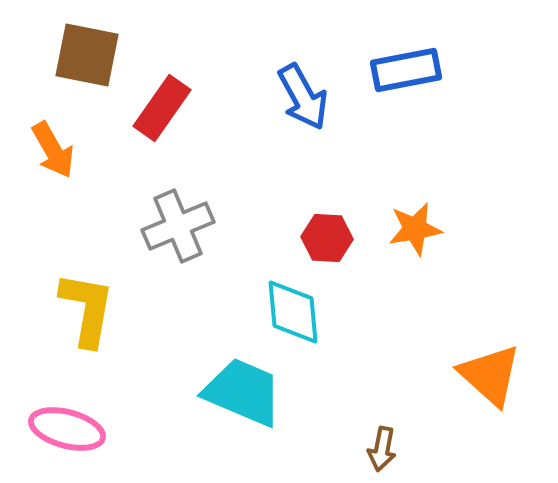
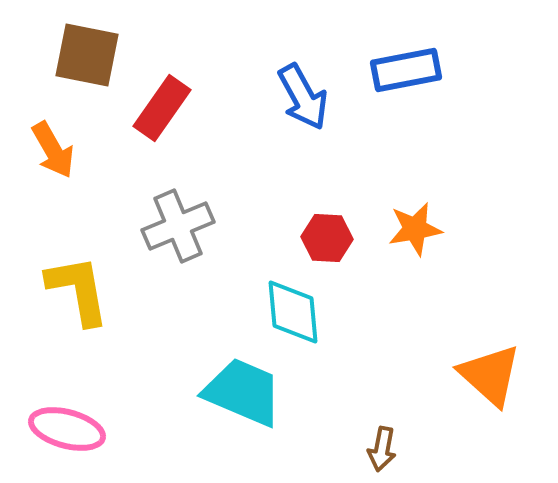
yellow L-shape: moved 9 px left, 19 px up; rotated 20 degrees counterclockwise
